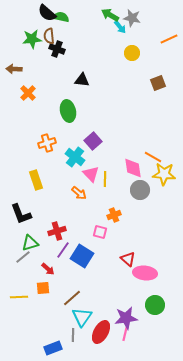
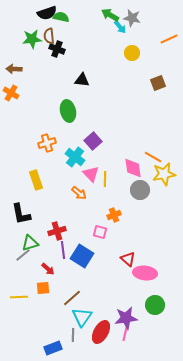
black semicircle at (47, 13): rotated 60 degrees counterclockwise
orange cross at (28, 93): moved 17 px left; rotated 14 degrees counterclockwise
yellow star at (164, 174): rotated 15 degrees counterclockwise
black L-shape at (21, 214): rotated 10 degrees clockwise
purple line at (63, 250): rotated 42 degrees counterclockwise
gray line at (23, 257): moved 2 px up
